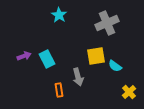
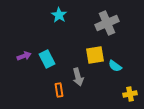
yellow square: moved 1 px left, 1 px up
yellow cross: moved 1 px right, 2 px down; rotated 32 degrees clockwise
